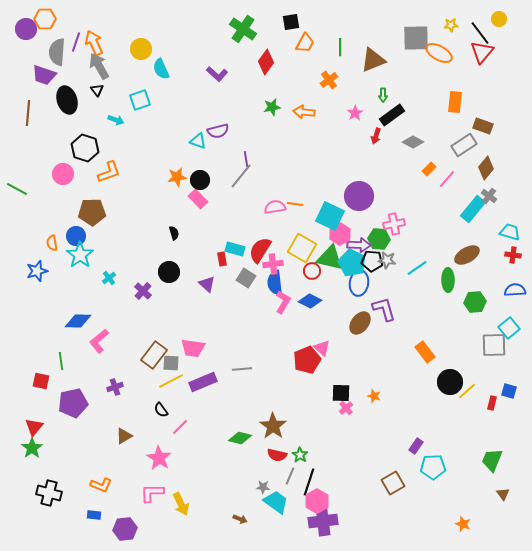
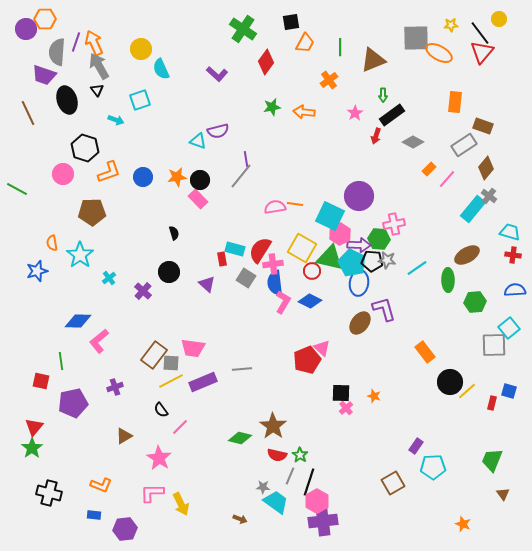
brown line at (28, 113): rotated 30 degrees counterclockwise
blue circle at (76, 236): moved 67 px right, 59 px up
